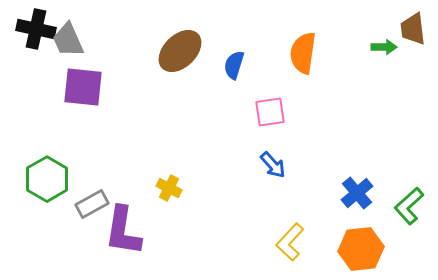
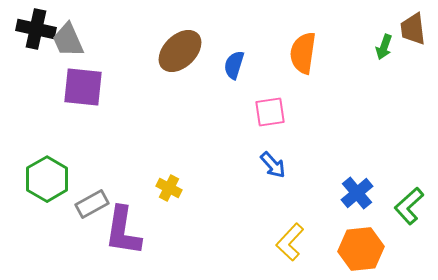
green arrow: rotated 110 degrees clockwise
